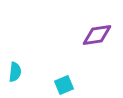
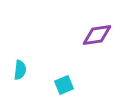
cyan semicircle: moved 5 px right, 2 px up
